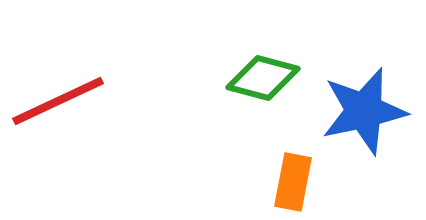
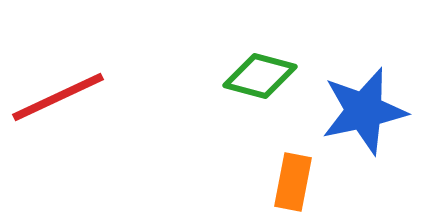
green diamond: moved 3 px left, 2 px up
red line: moved 4 px up
